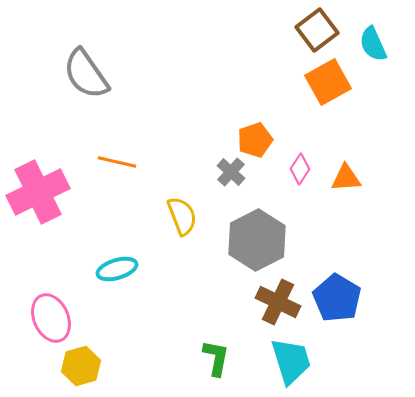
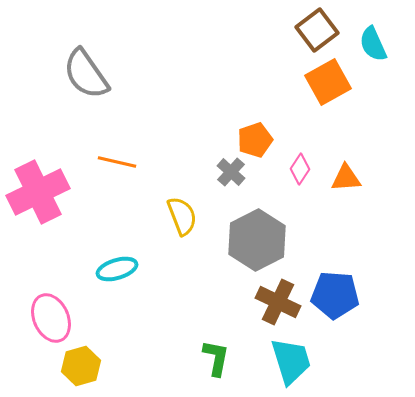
blue pentagon: moved 2 px left, 3 px up; rotated 27 degrees counterclockwise
